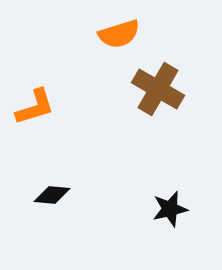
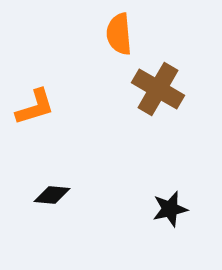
orange semicircle: rotated 102 degrees clockwise
